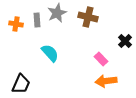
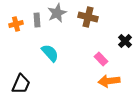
orange cross: rotated 24 degrees counterclockwise
orange arrow: moved 3 px right
